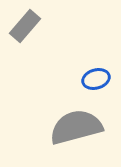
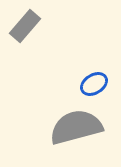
blue ellipse: moved 2 px left, 5 px down; rotated 16 degrees counterclockwise
